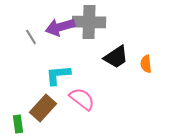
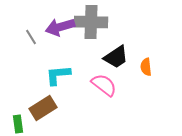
gray cross: moved 2 px right
orange semicircle: moved 3 px down
pink semicircle: moved 22 px right, 14 px up
brown rectangle: rotated 16 degrees clockwise
